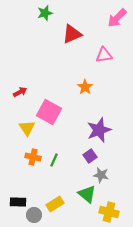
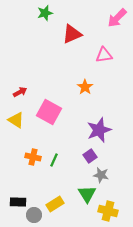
yellow triangle: moved 11 px left, 8 px up; rotated 24 degrees counterclockwise
green triangle: rotated 18 degrees clockwise
yellow cross: moved 1 px left, 1 px up
